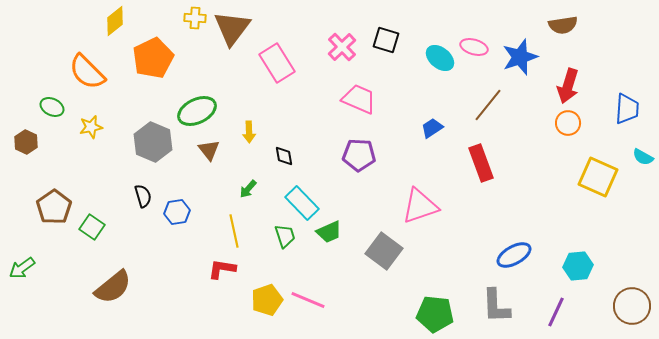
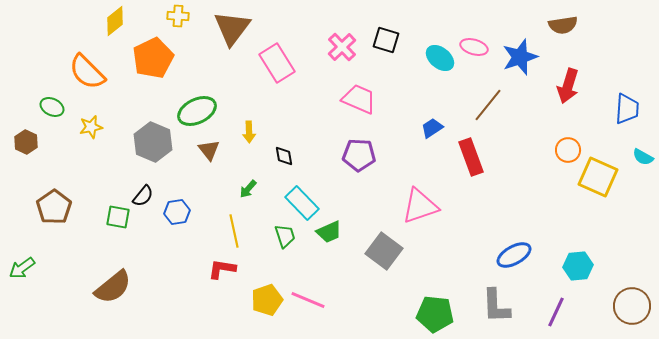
yellow cross at (195, 18): moved 17 px left, 2 px up
orange circle at (568, 123): moved 27 px down
red rectangle at (481, 163): moved 10 px left, 6 px up
black semicircle at (143, 196): rotated 55 degrees clockwise
green square at (92, 227): moved 26 px right, 10 px up; rotated 25 degrees counterclockwise
